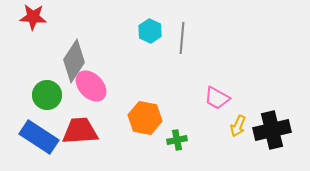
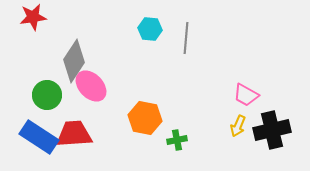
red star: rotated 12 degrees counterclockwise
cyan hexagon: moved 2 px up; rotated 20 degrees counterclockwise
gray line: moved 4 px right
pink trapezoid: moved 29 px right, 3 px up
red trapezoid: moved 6 px left, 3 px down
